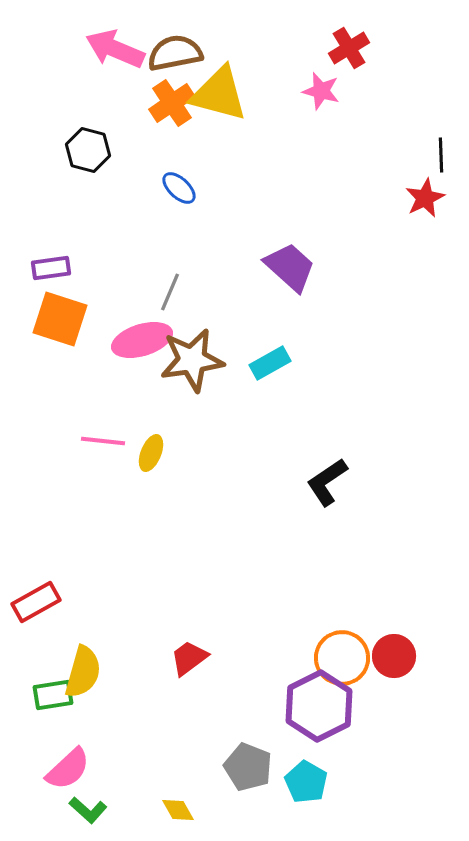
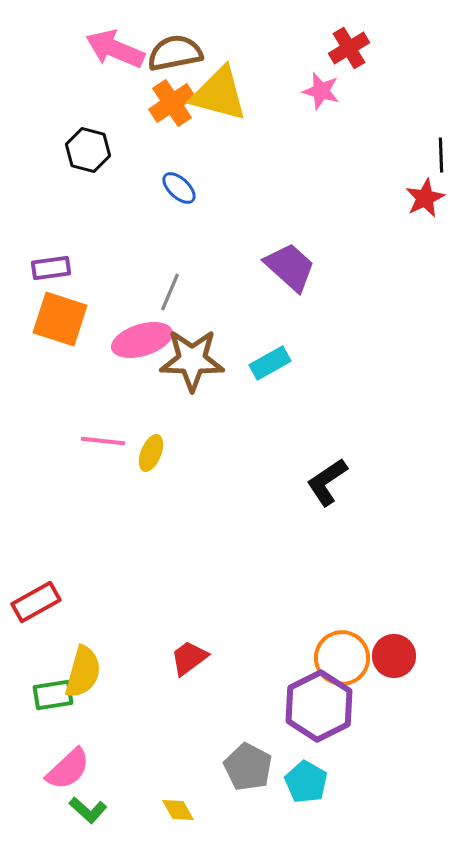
brown star: rotated 10 degrees clockwise
gray pentagon: rotated 6 degrees clockwise
